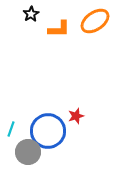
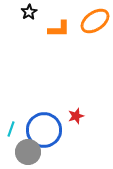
black star: moved 2 px left, 2 px up
blue circle: moved 4 px left, 1 px up
